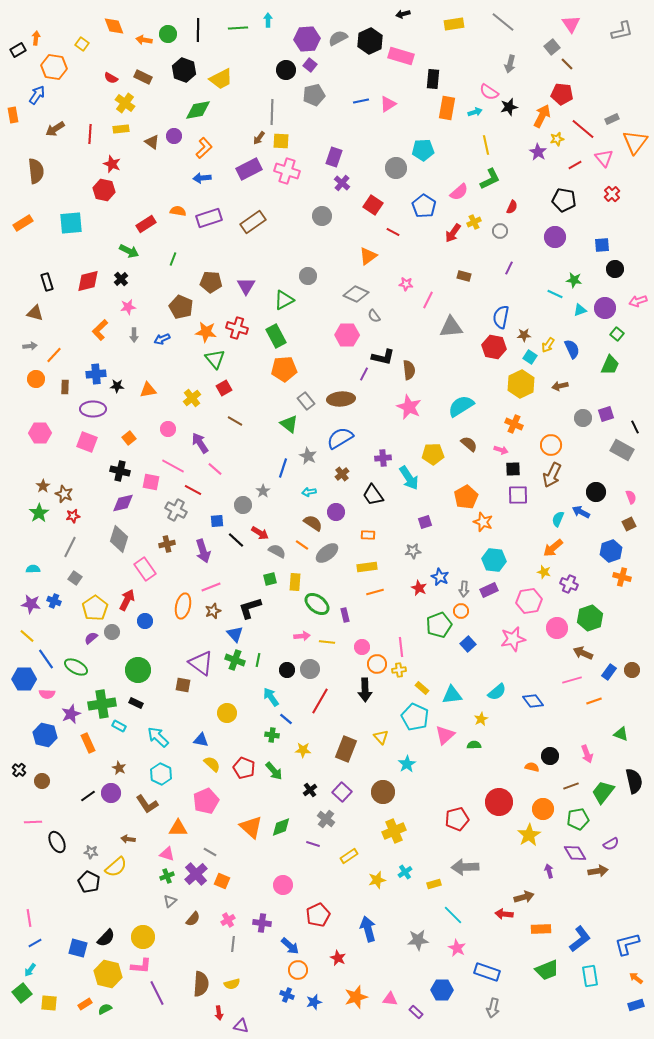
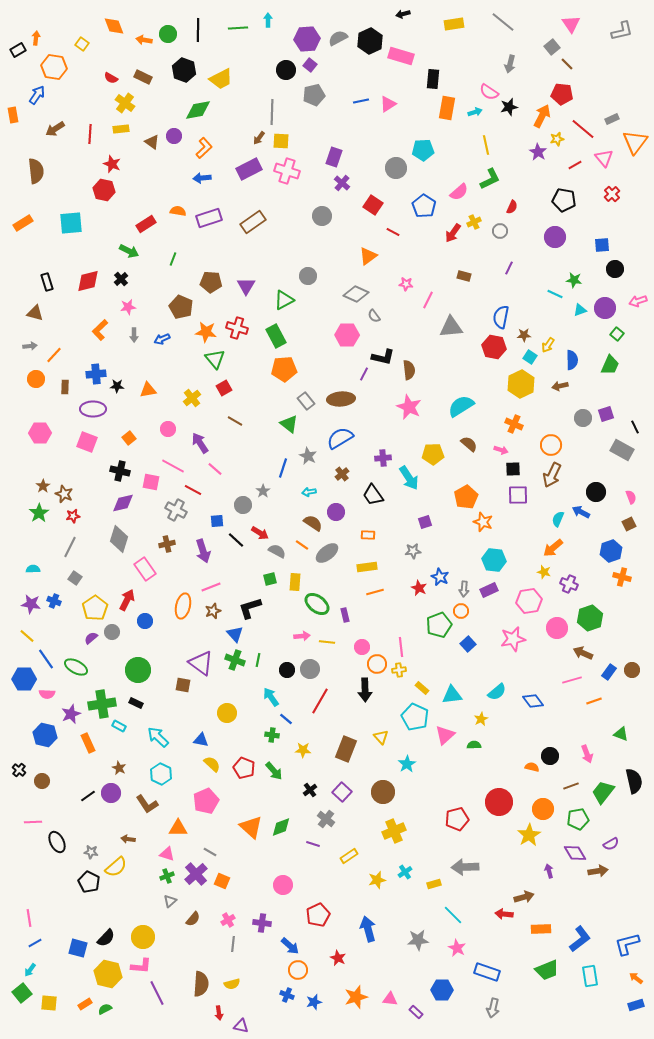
blue semicircle at (572, 349): moved 11 px down; rotated 24 degrees clockwise
